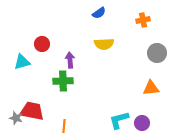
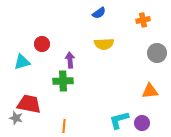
orange triangle: moved 1 px left, 3 px down
red trapezoid: moved 3 px left, 7 px up
